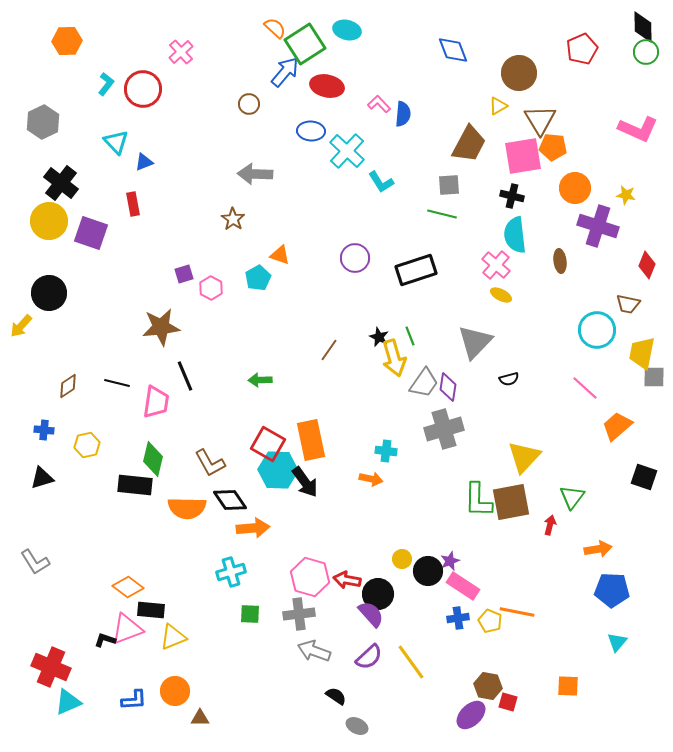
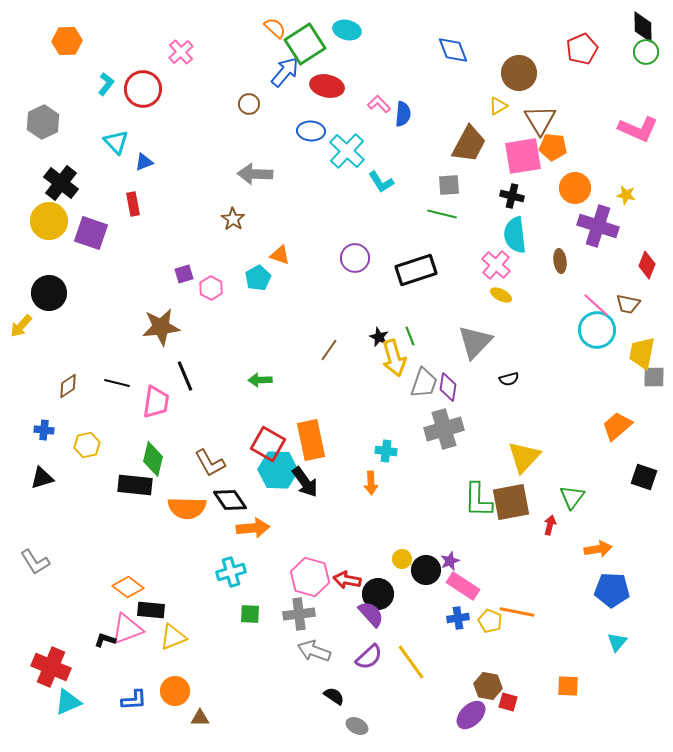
gray trapezoid at (424, 383): rotated 16 degrees counterclockwise
pink line at (585, 388): moved 11 px right, 83 px up
orange arrow at (371, 479): moved 4 px down; rotated 75 degrees clockwise
black circle at (428, 571): moved 2 px left, 1 px up
black semicircle at (336, 696): moved 2 px left
